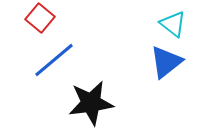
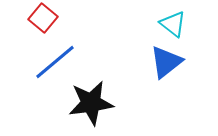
red square: moved 3 px right
blue line: moved 1 px right, 2 px down
